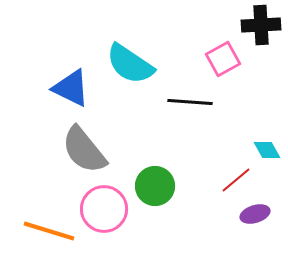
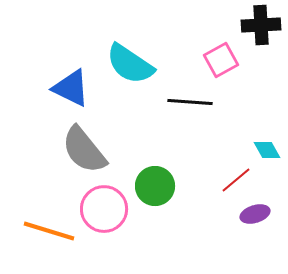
pink square: moved 2 px left, 1 px down
